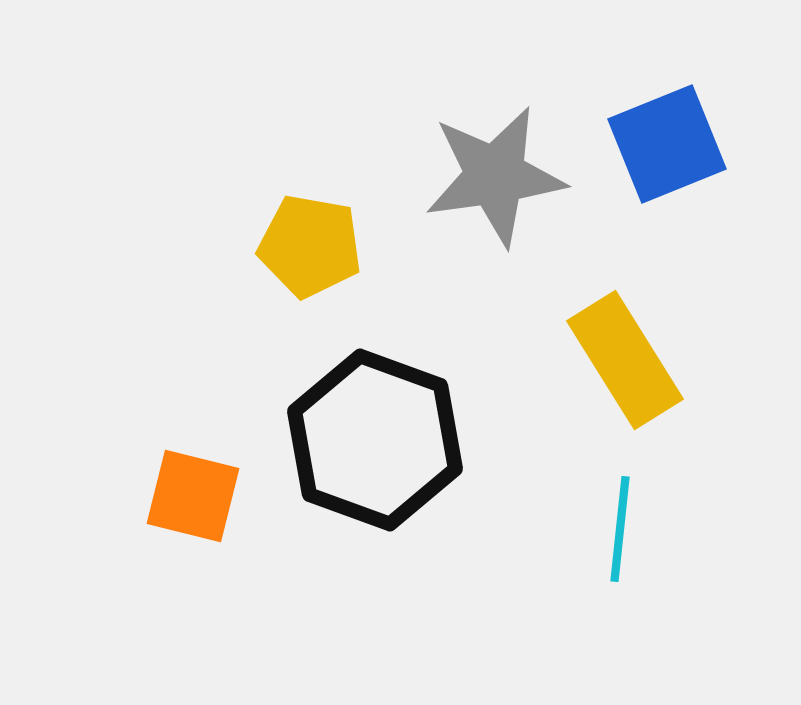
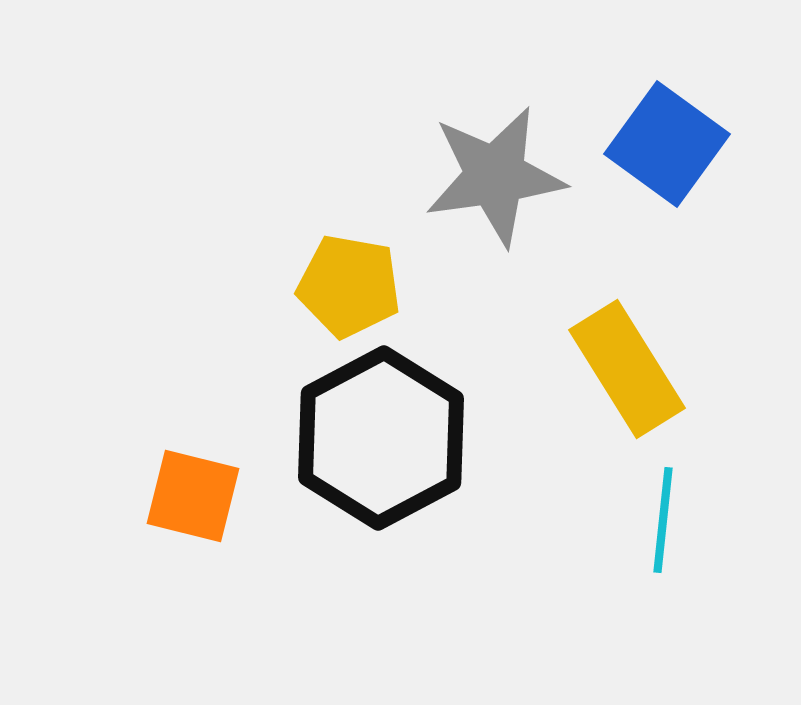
blue square: rotated 32 degrees counterclockwise
yellow pentagon: moved 39 px right, 40 px down
yellow rectangle: moved 2 px right, 9 px down
black hexagon: moved 6 px right, 2 px up; rotated 12 degrees clockwise
cyan line: moved 43 px right, 9 px up
